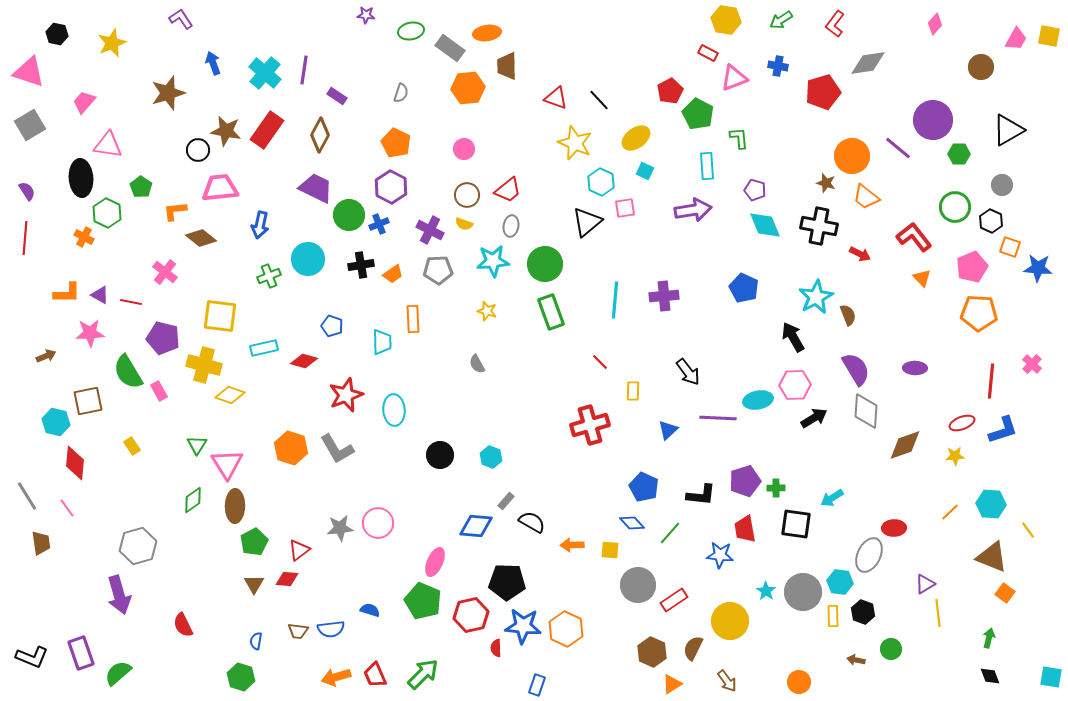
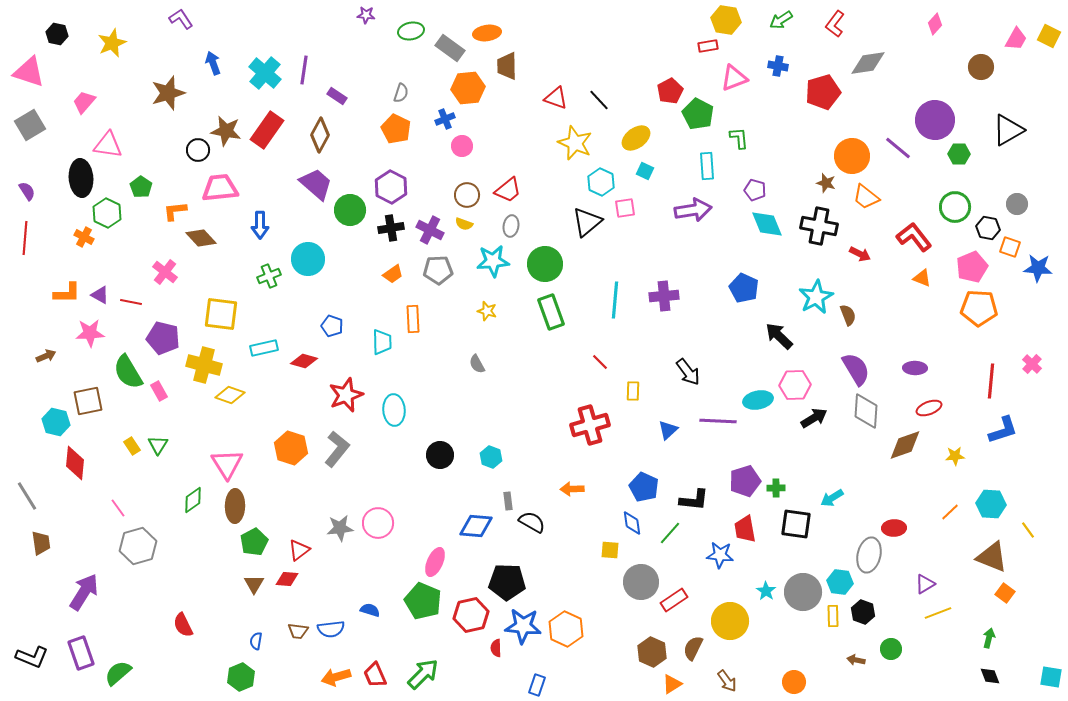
yellow square at (1049, 36): rotated 15 degrees clockwise
red rectangle at (708, 53): moved 7 px up; rotated 36 degrees counterclockwise
purple circle at (933, 120): moved 2 px right
orange pentagon at (396, 143): moved 14 px up
pink circle at (464, 149): moved 2 px left, 3 px up
gray circle at (1002, 185): moved 15 px right, 19 px down
purple trapezoid at (316, 188): moved 4 px up; rotated 15 degrees clockwise
green circle at (349, 215): moved 1 px right, 5 px up
black hexagon at (991, 221): moved 3 px left, 7 px down; rotated 15 degrees counterclockwise
blue cross at (379, 224): moved 66 px right, 105 px up
blue arrow at (260, 225): rotated 12 degrees counterclockwise
cyan diamond at (765, 225): moved 2 px right, 1 px up
brown diamond at (201, 238): rotated 8 degrees clockwise
black cross at (361, 265): moved 30 px right, 37 px up
orange triangle at (922, 278): rotated 24 degrees counterclockwise
orange pentagon at (979, 313): moved 5 px up
yellow square at (220, 316): moved 1 px right, 2 px up
black arrow at (793, 337): moved 14 px left, 1 px up; rotated 16 degrees counterclockwise
purple line at (718, 418): moved 3 px down
red ellipse at (962, 423): moved 33 px left, 15 px up
green triangle at (197, 445): moved 39 px left
gray L-shape at (337, 449): rotated 111 degrees counterclockwise
black L-shape at (701, 495): moved 7 px left, 5 px down
gray rectangle at (506, 501): moved 2 px right; rotated 48 degrees counterclockwise
pink line at (67, 508): moved 51 px right
blue diamond at (632, 523): rotated 35 degrees clockwise
orange arrow at (572, 545): moved 56 px up
gray ellipse at (869, 555): rotated 12 degrees counterclockwise
gray circle at (638, 585): moved 3 px right, 3 px up
purple arrow at (119, 595): moved 35 px left, 3 px up; rotated 132 degrees counterclockwise
yellow line at (938, 613): rotated 76 degrees clockwise
green hexagon at (241, 677): rotated 20 degrees clockwise
orange circle at (799, 682): moved 5 px left
